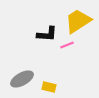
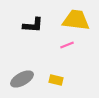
yellow trapezoid: moved 2 px left, 1 px up; rotated 40 degrees clockwise
black L-shape: moved 14 px left, 9 px up
yellow rectangle: moved 7 px right, 7 px up
